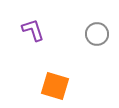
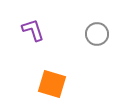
orange square: moved 3 px left, 2 px up
